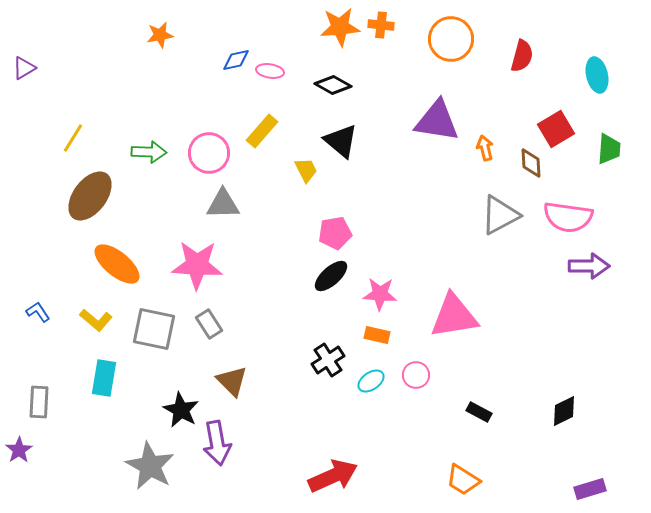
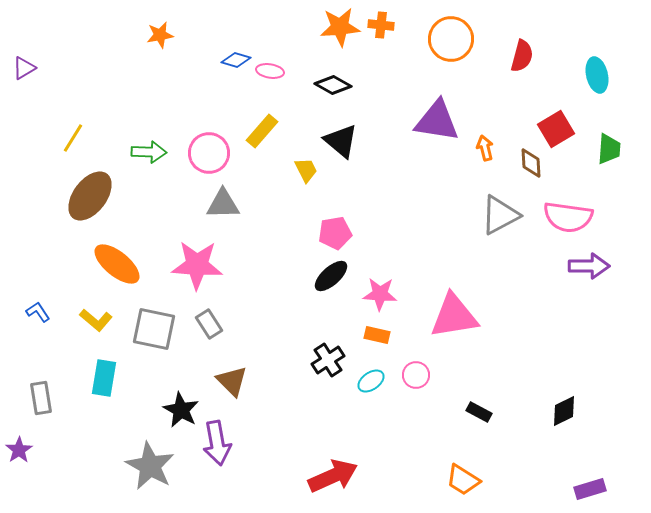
blue diamond at (236, 60): rotated 28 degrees clockwise
gray rectangle at (39, 402): moved 2 px right, 4 px up; rotated 12 degrees counterclockwise
